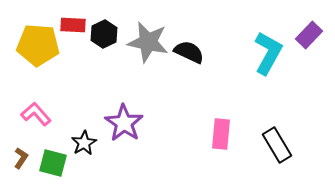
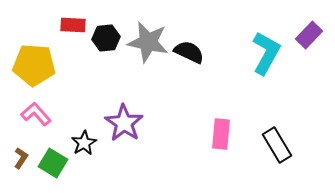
black hexagon: moved 2 px right, 4 px down; rotated 20 degrees clockwise
yellow pentagon: moved 4 px left, 20 px down
cyan L-shape: moved 2 px left
green square: rotated 16 degrees clockwise
